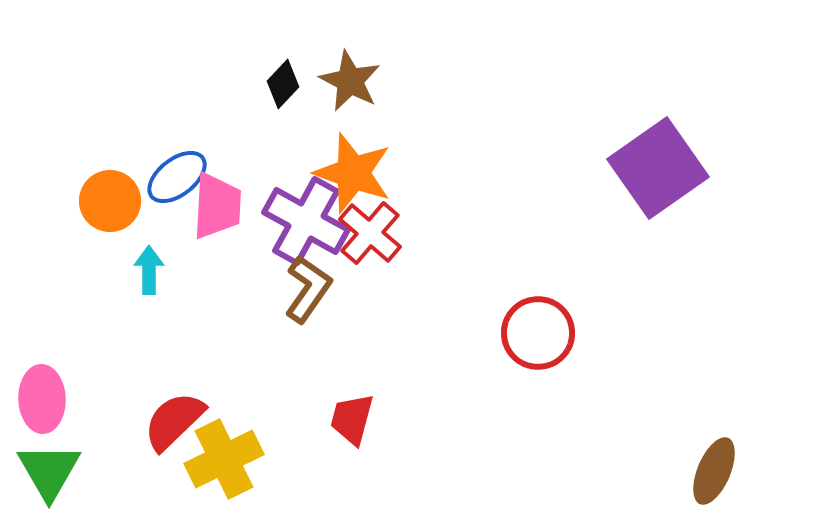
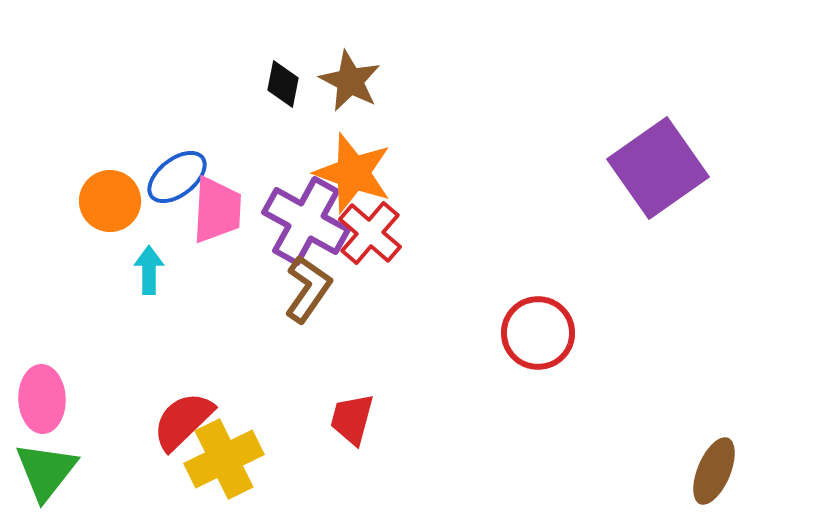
black diamond: rotated 33 degrees counterclockwise
pink trapezoid: moved 4 px down
red semicircle: moved 9 px right
green triangle: moved 3 px left; rotated 8 degrees clockwise
